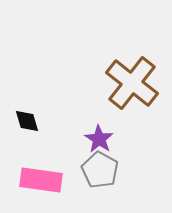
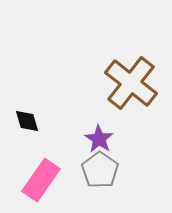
brown cross: moved 1 px left
gray pentagon: rotated 6 degrees clockwise
pink rectangle: rotated 63 degrees counterclockwise
